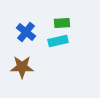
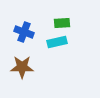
blue cross: moved 2 px left; rotated 18 degrees counterclockwise
cyan rectangle: moved 1 px left, 1 px down
